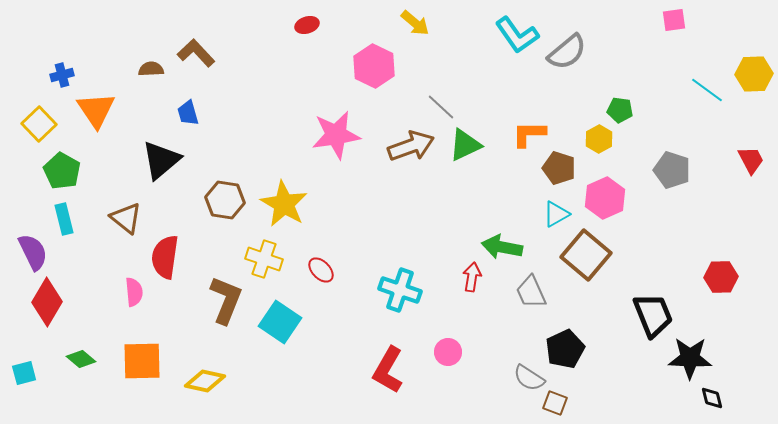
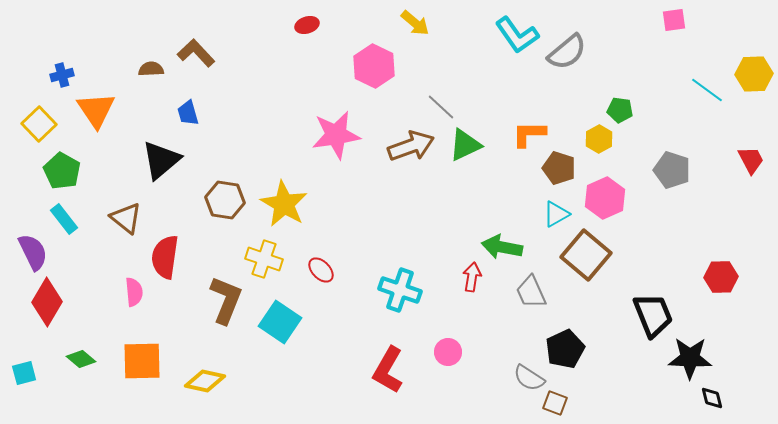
cyan rectangle at (64, 219): rotated 24 degrees counterclockwise
